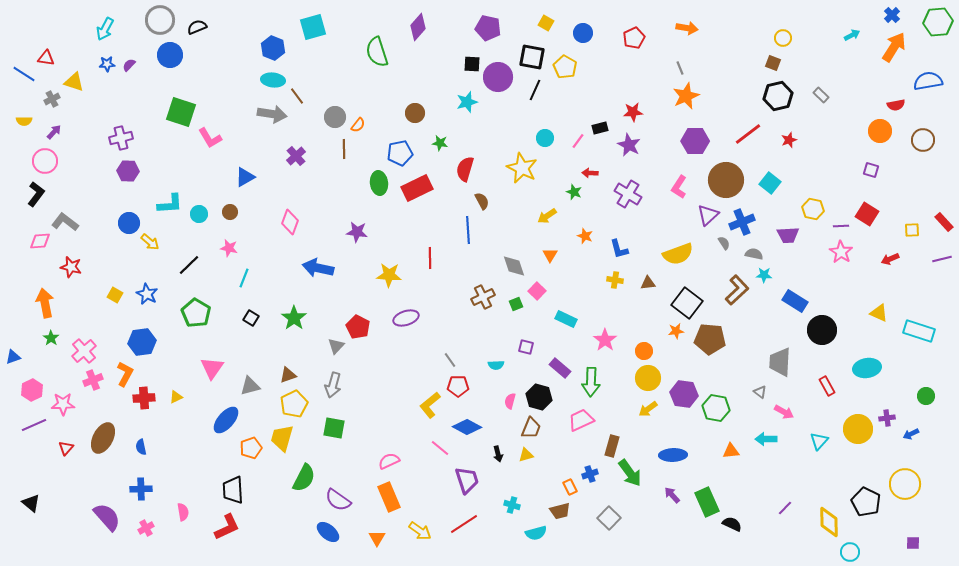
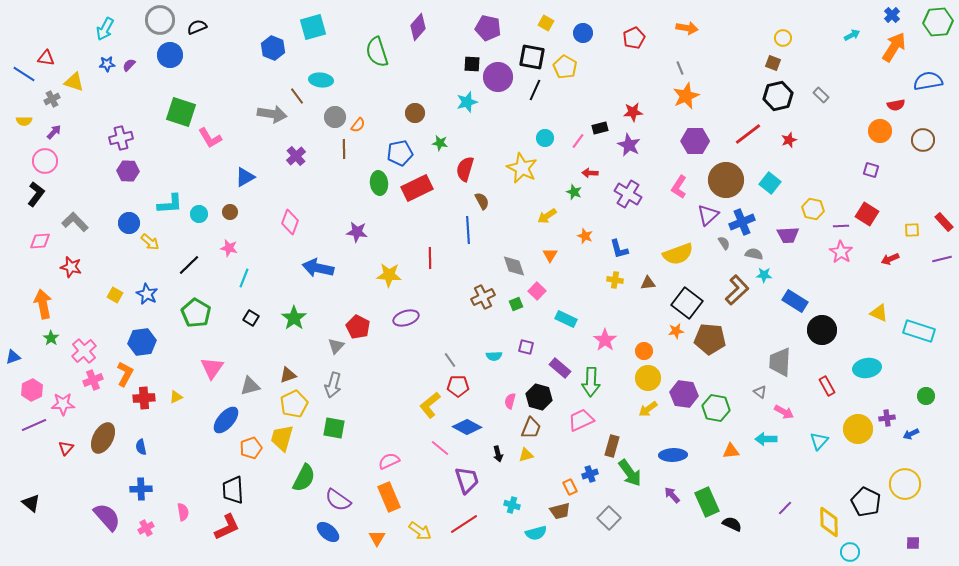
cyan ellipse at (273, 80): moved 48 px right
gray L-shape at (65, 222): moved 10 px right; rotated 8 degrees clockwise
orange arrow at (45, 303): moved 2 px left, 1 px down
cyan semicircle at (496, 365): moved 2 px left, 9 px up
